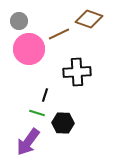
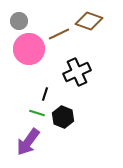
brown diamond: moved 2 px down
black cross: rotated 20 degrees counterclockwise
black line: moved 1 px up
black hexagon: moved 6 px up; rotated 20 degrees clockwise
